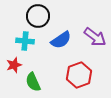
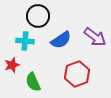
red star: moved 2 px left
red hexagon: moved 2 px left, 1 px up
